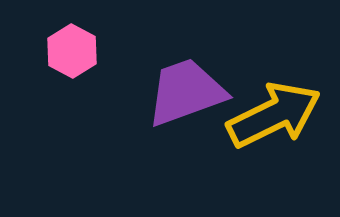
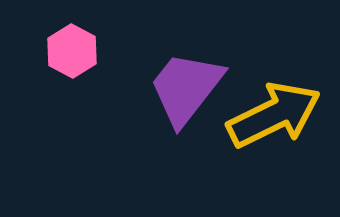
purple trapezoid: moved 4 px up; rotated 32 degrees counterclockwise
